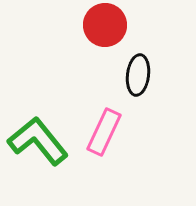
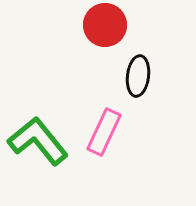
black ellipse: moved 1 px down
